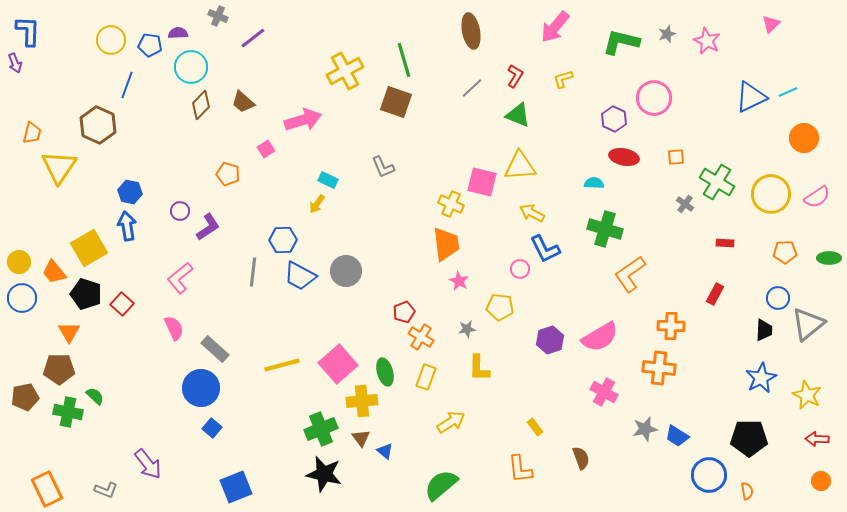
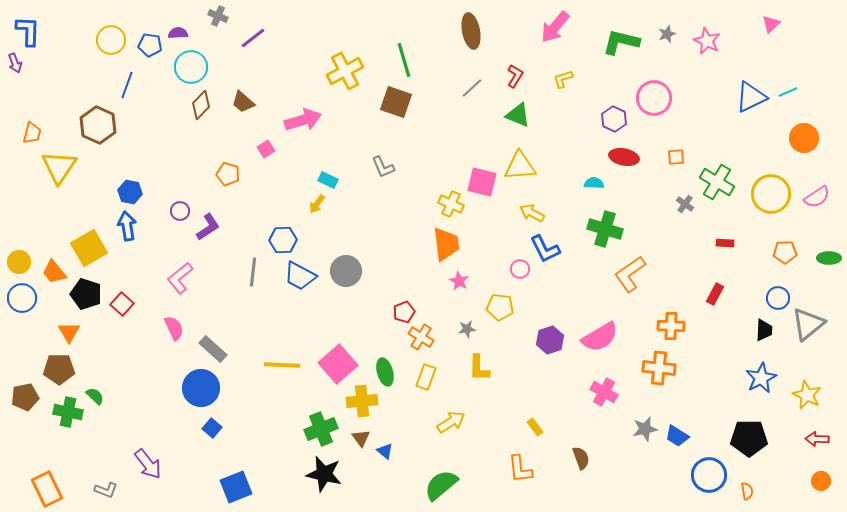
gray rectangle at (215, 349): moved 2 px left
yellow line at (282, 365): rotated 18 degrees clockwise
